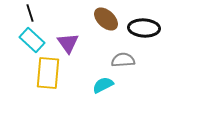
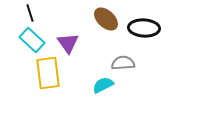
gray semicircle: moved 3 px down
yellow rectangle: rotated 12 degrees counterclockwise
